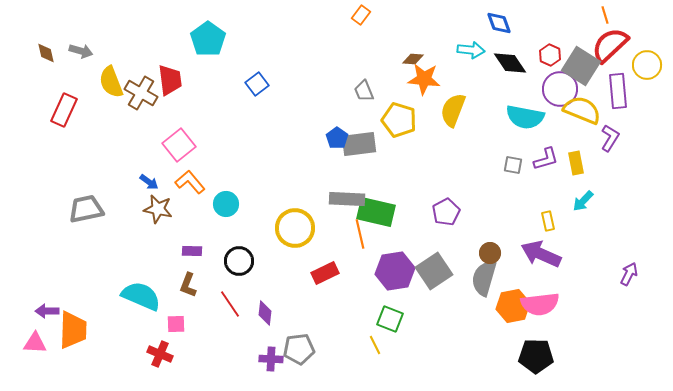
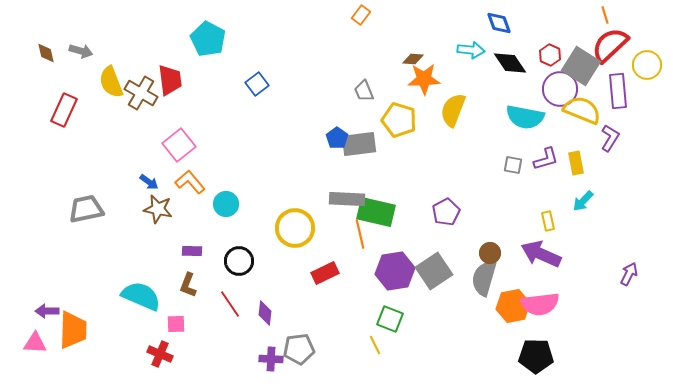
cyan pentagon at (208, 39): rotated 8 degrees counterclockwise
orange star at (424, 79): rotated 8 degrees counterclockwise
